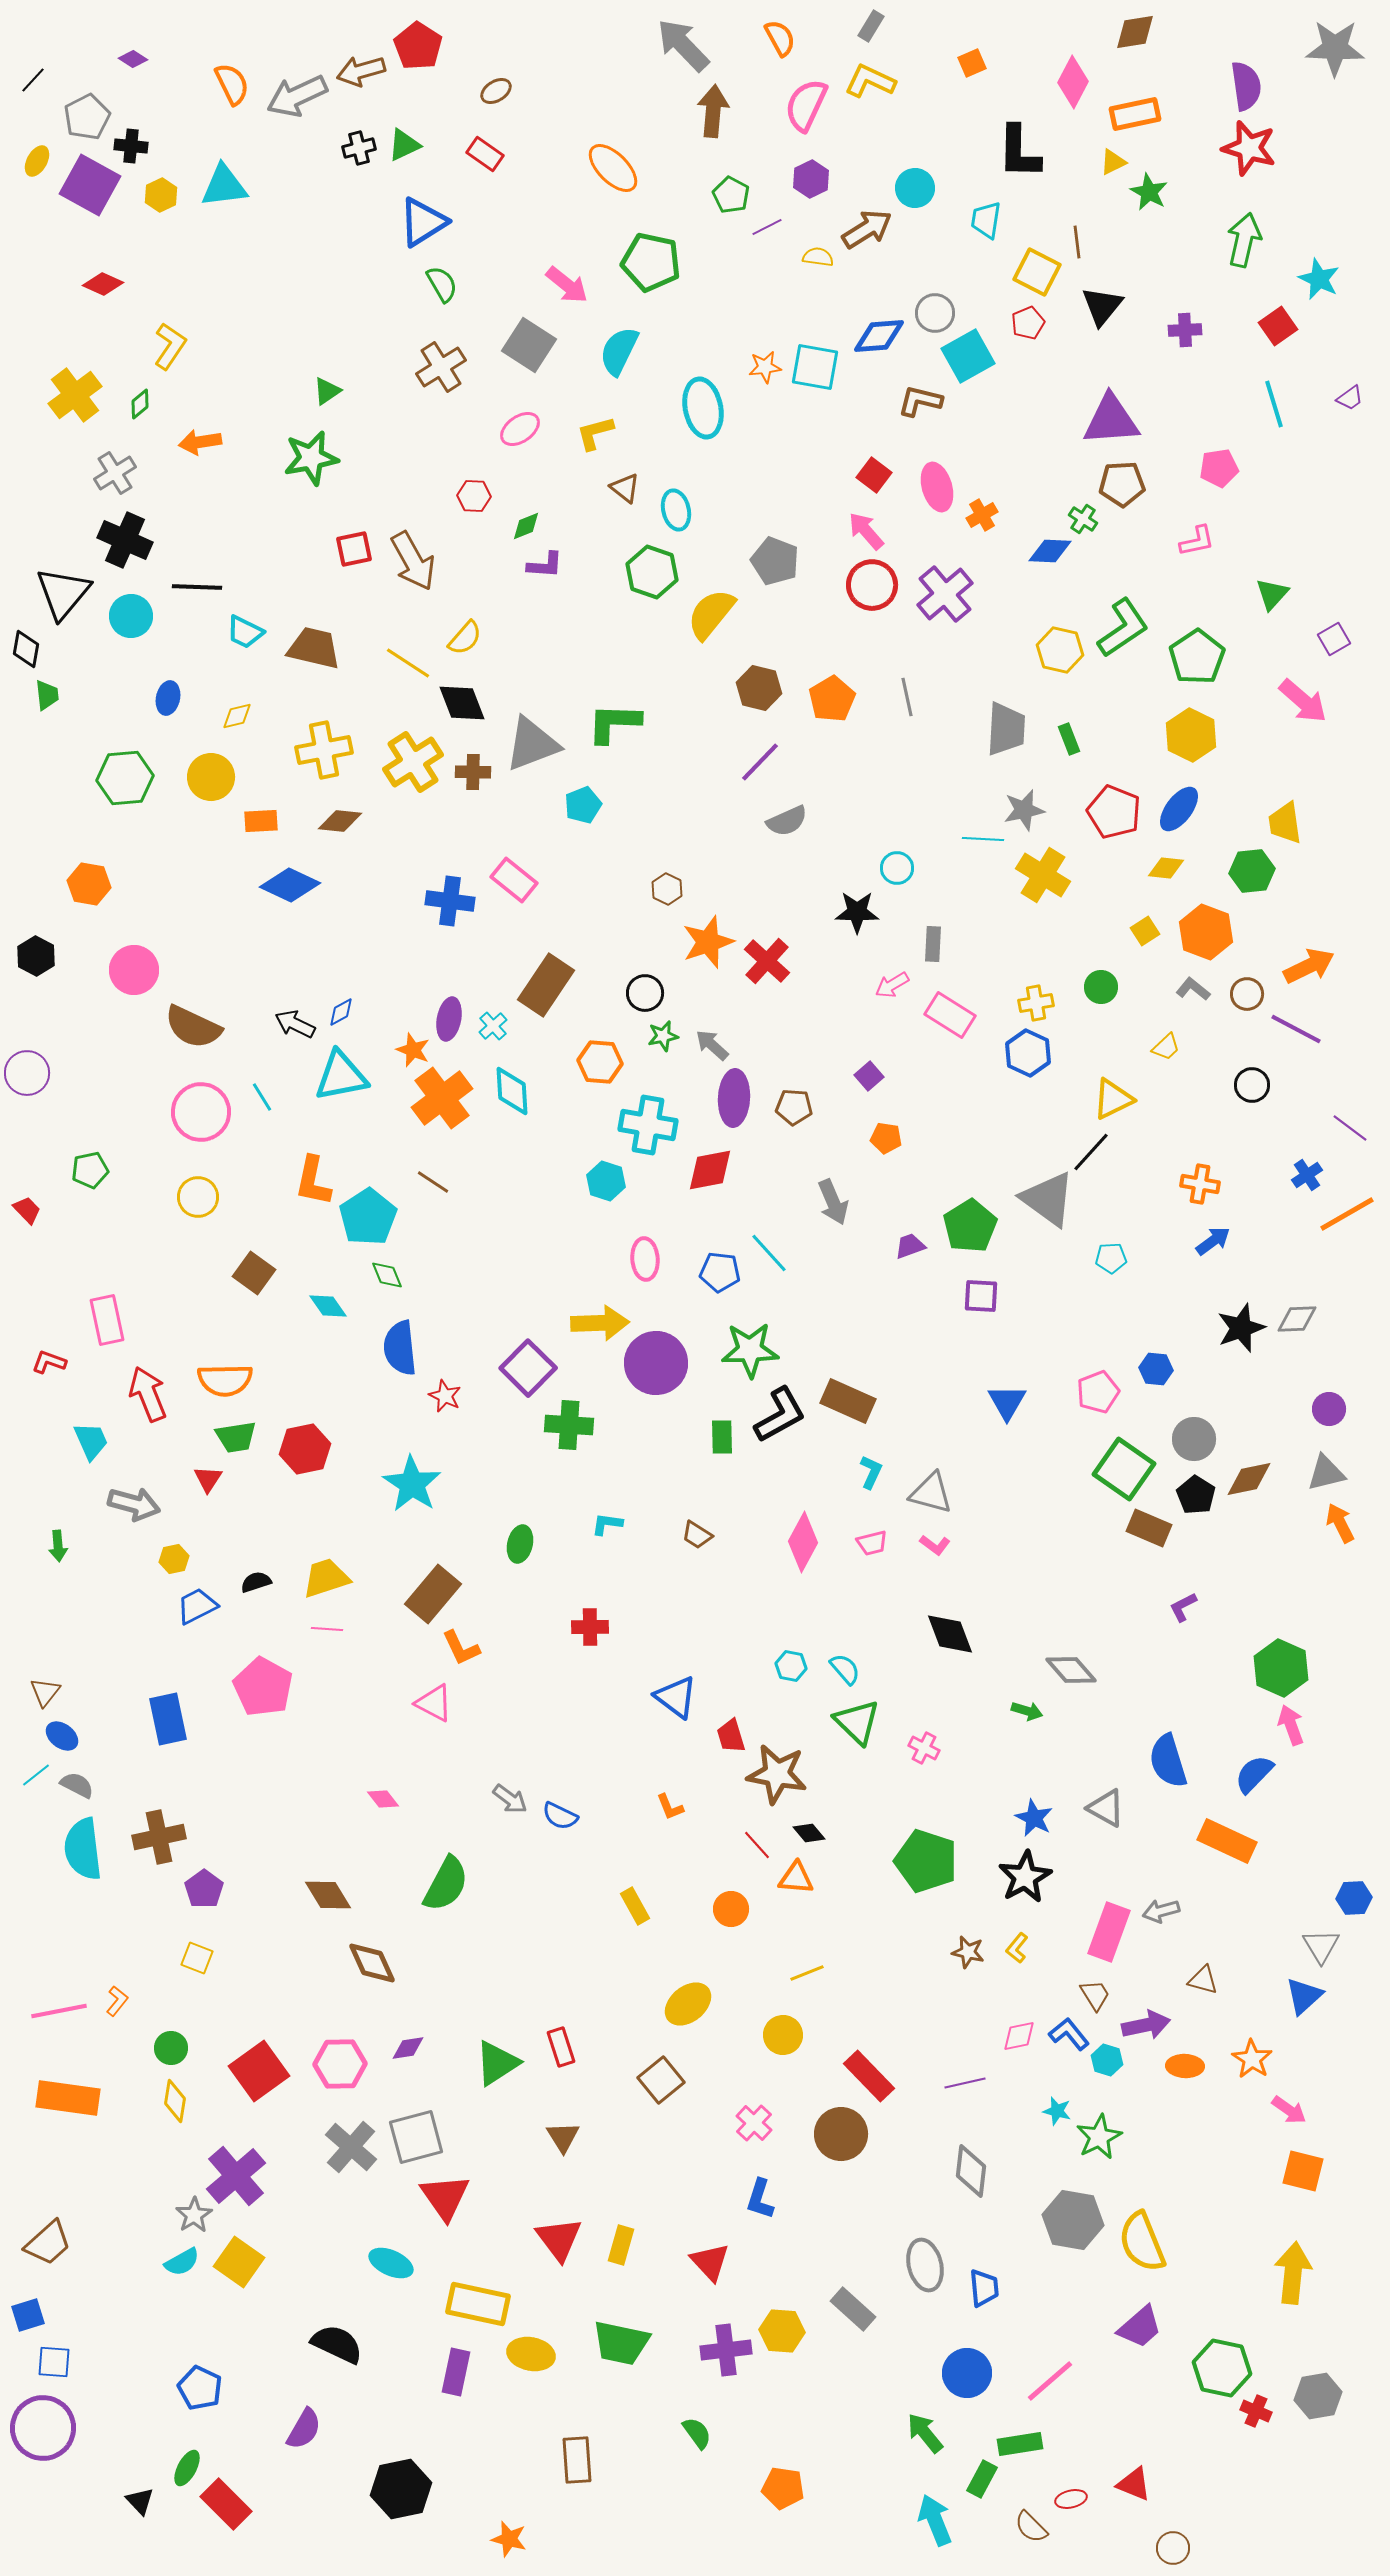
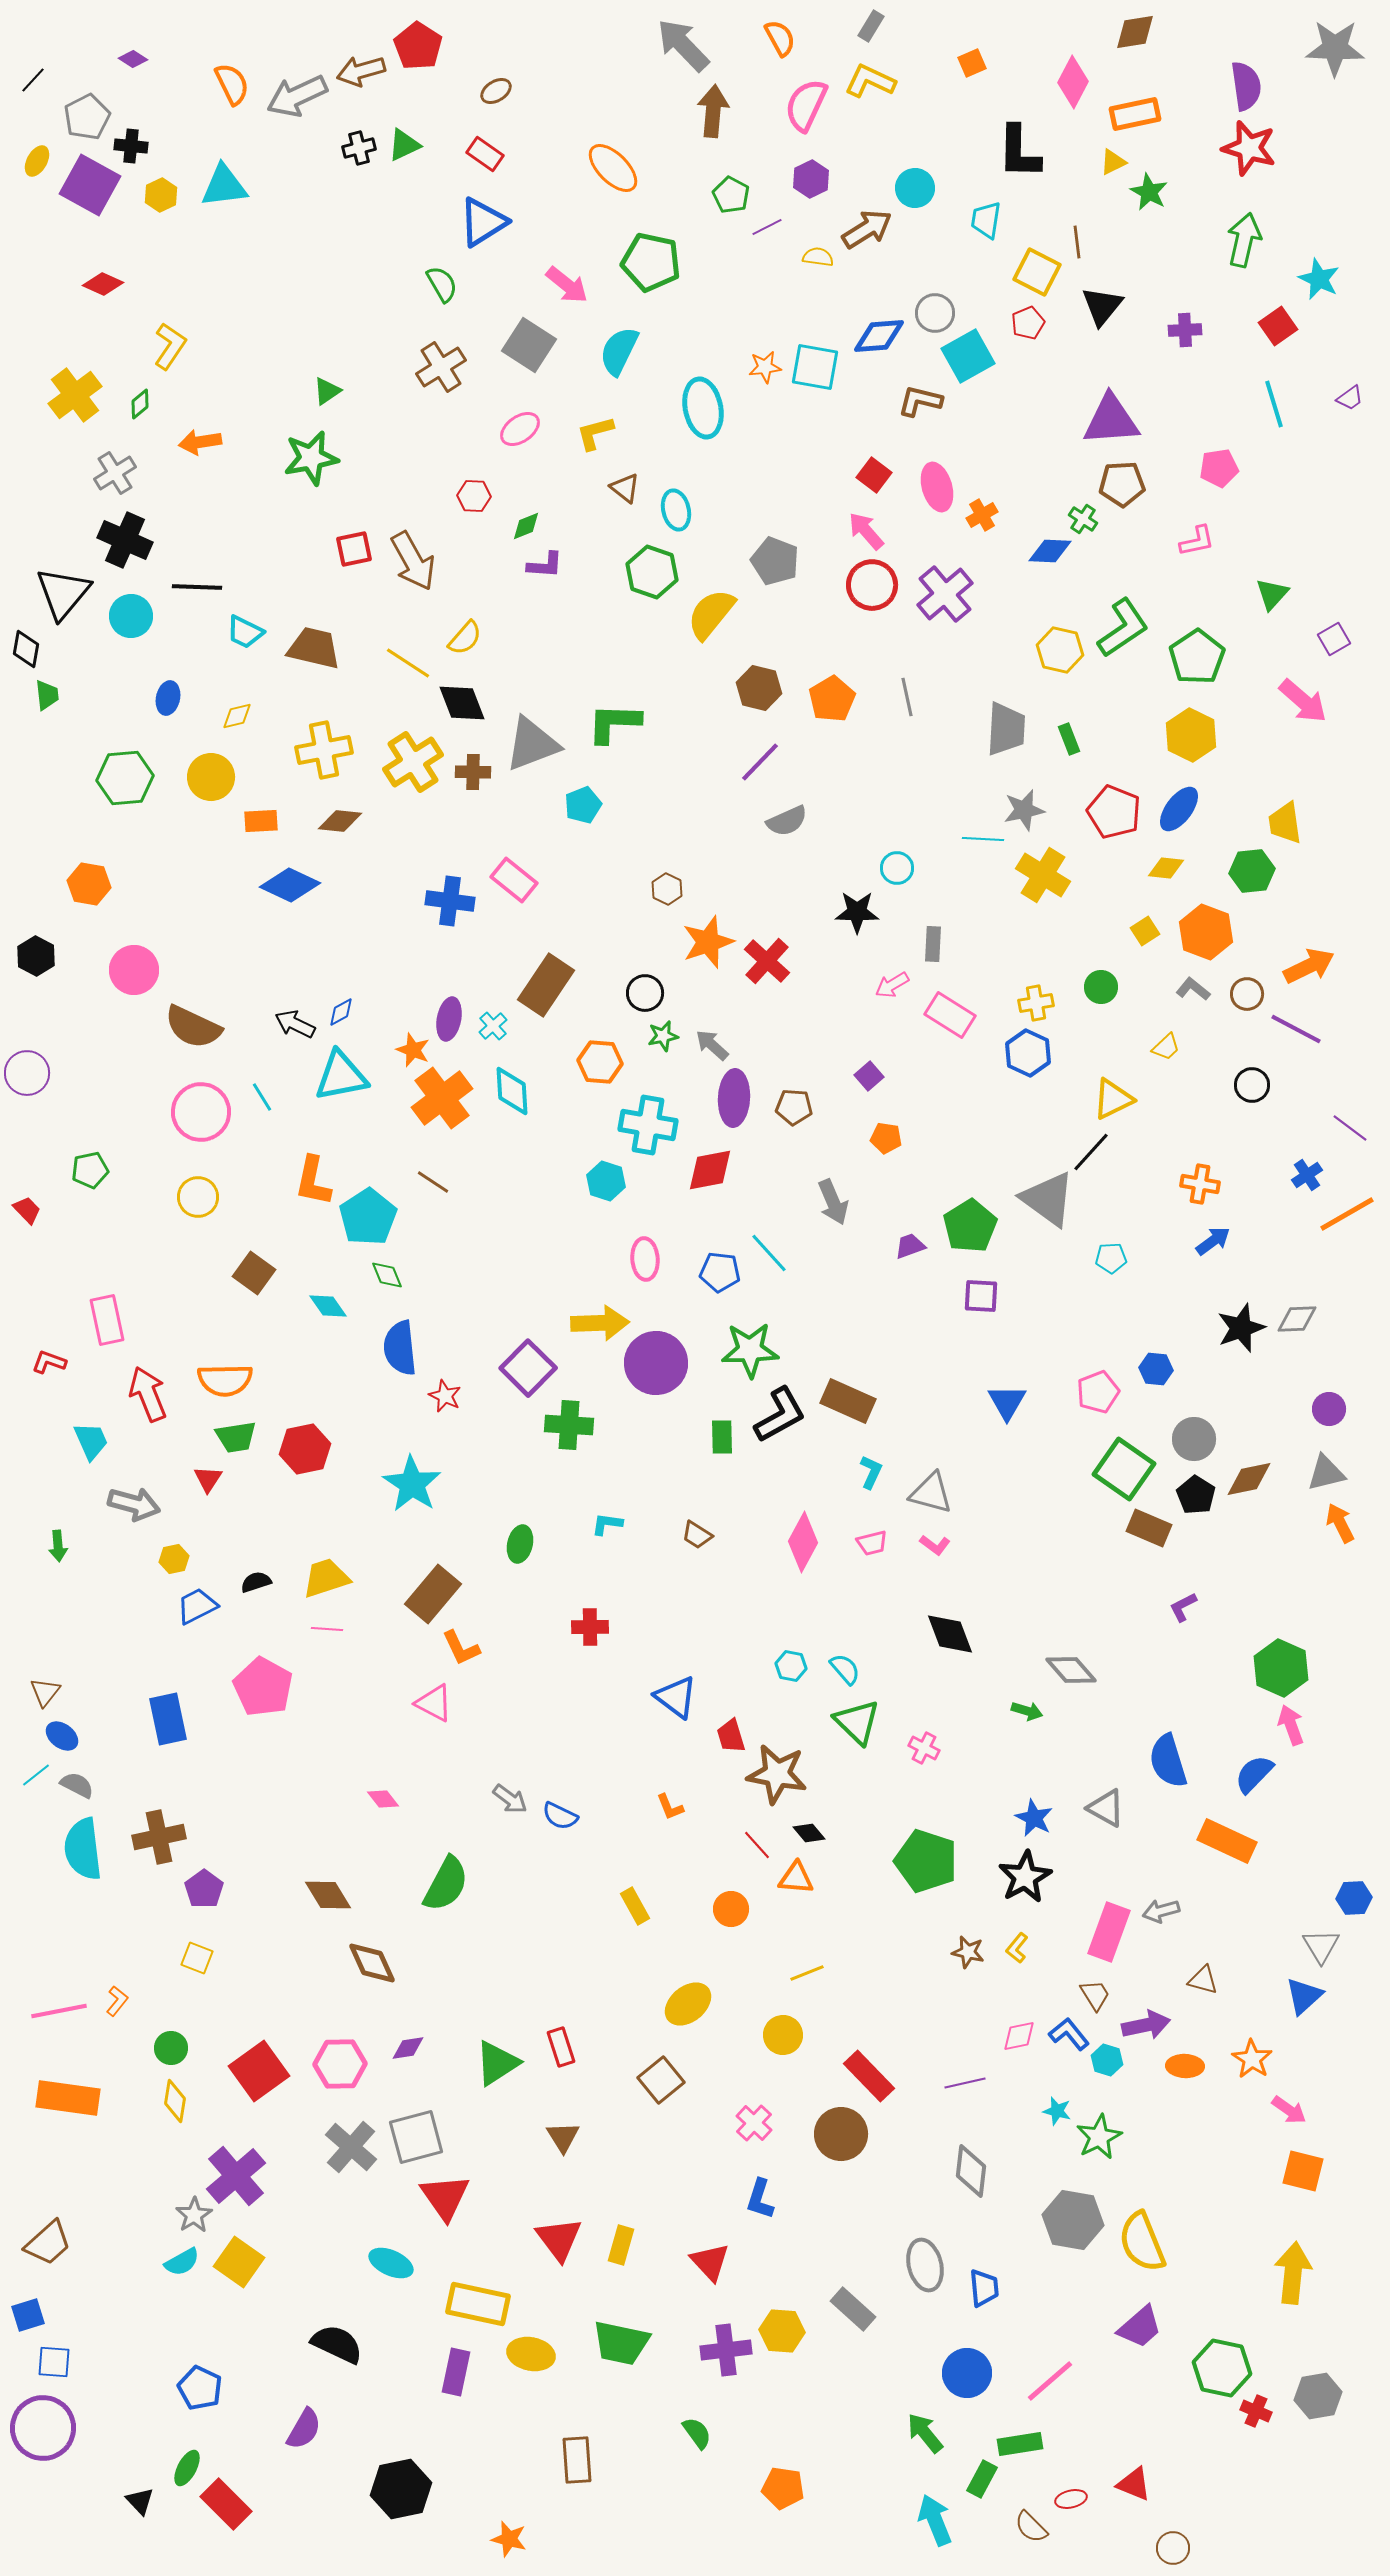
blue triangle at (423, 222): moved 60 px right
